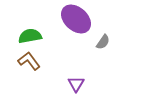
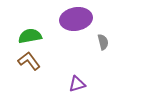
purple ellipse: rotated 52 degrees counterclockwise
gray semicircle: rotated 49 degrees counterclockwise
purple triangle: moved 1 px right; rotated 42 degrees clockwise
